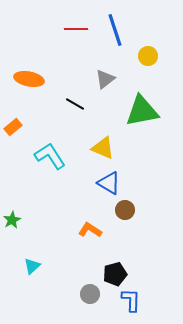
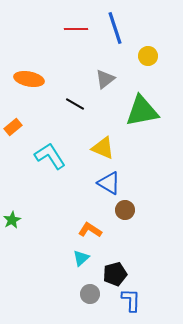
blue line: moved 2 px up
cyan triangle: moved 49 px right, 8 px up
